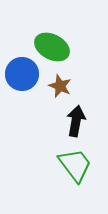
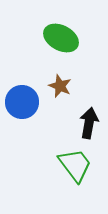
green ellipse: moved 9 px right, 9 px up
blue circle: moved 28 px down
black arrow: moved 13 px right, 2 px down
